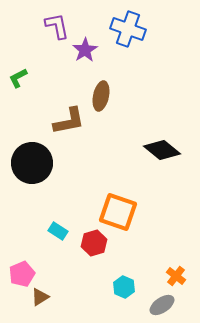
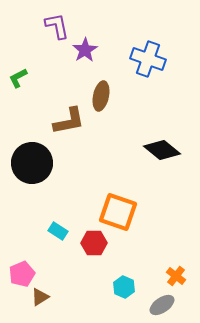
blue cross: moved 20 px right, 30 px down
red hexagon: rotated 15 degrees clockwise
